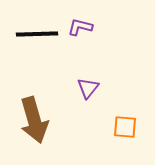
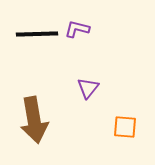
purple L-shape: moved 3 px left, 2 px down
brown arrow: rotated 6 degrees clockwise
